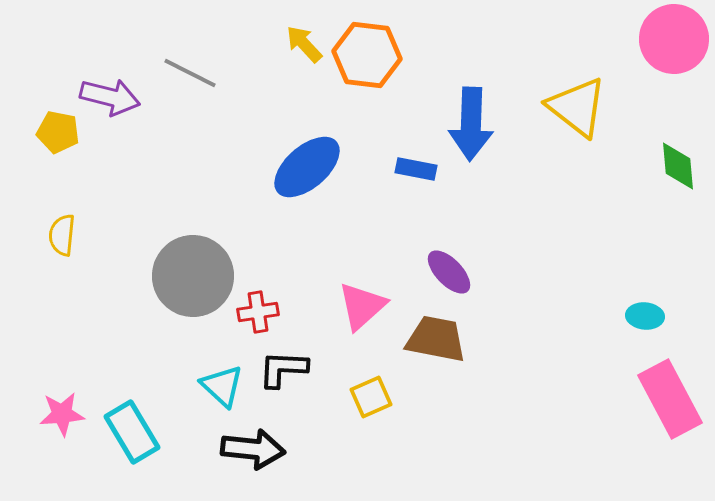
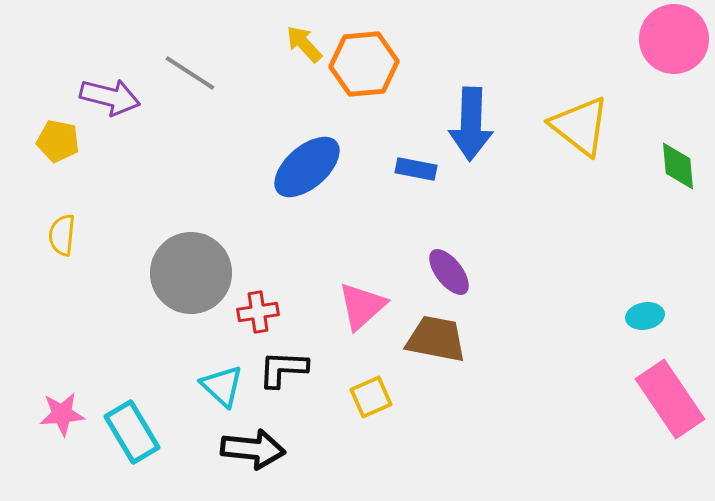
orange hexagon: moved 3 px left, 9 px down; rotated 12 degrees counterclockwise
gray line: rotated 6 degrees clockwise
yellow triangle: moved 3 px right, 19 px down
yellow pentagon: moved 9 px down
purple ellipse: rotated 6 degrees clockwise
gray circle: moved 2 px left, 3 px up
cyan ellipse: rotated 15 degrees counterclockwise
pink rectangle: rotated 6 degrees counterclockwise
